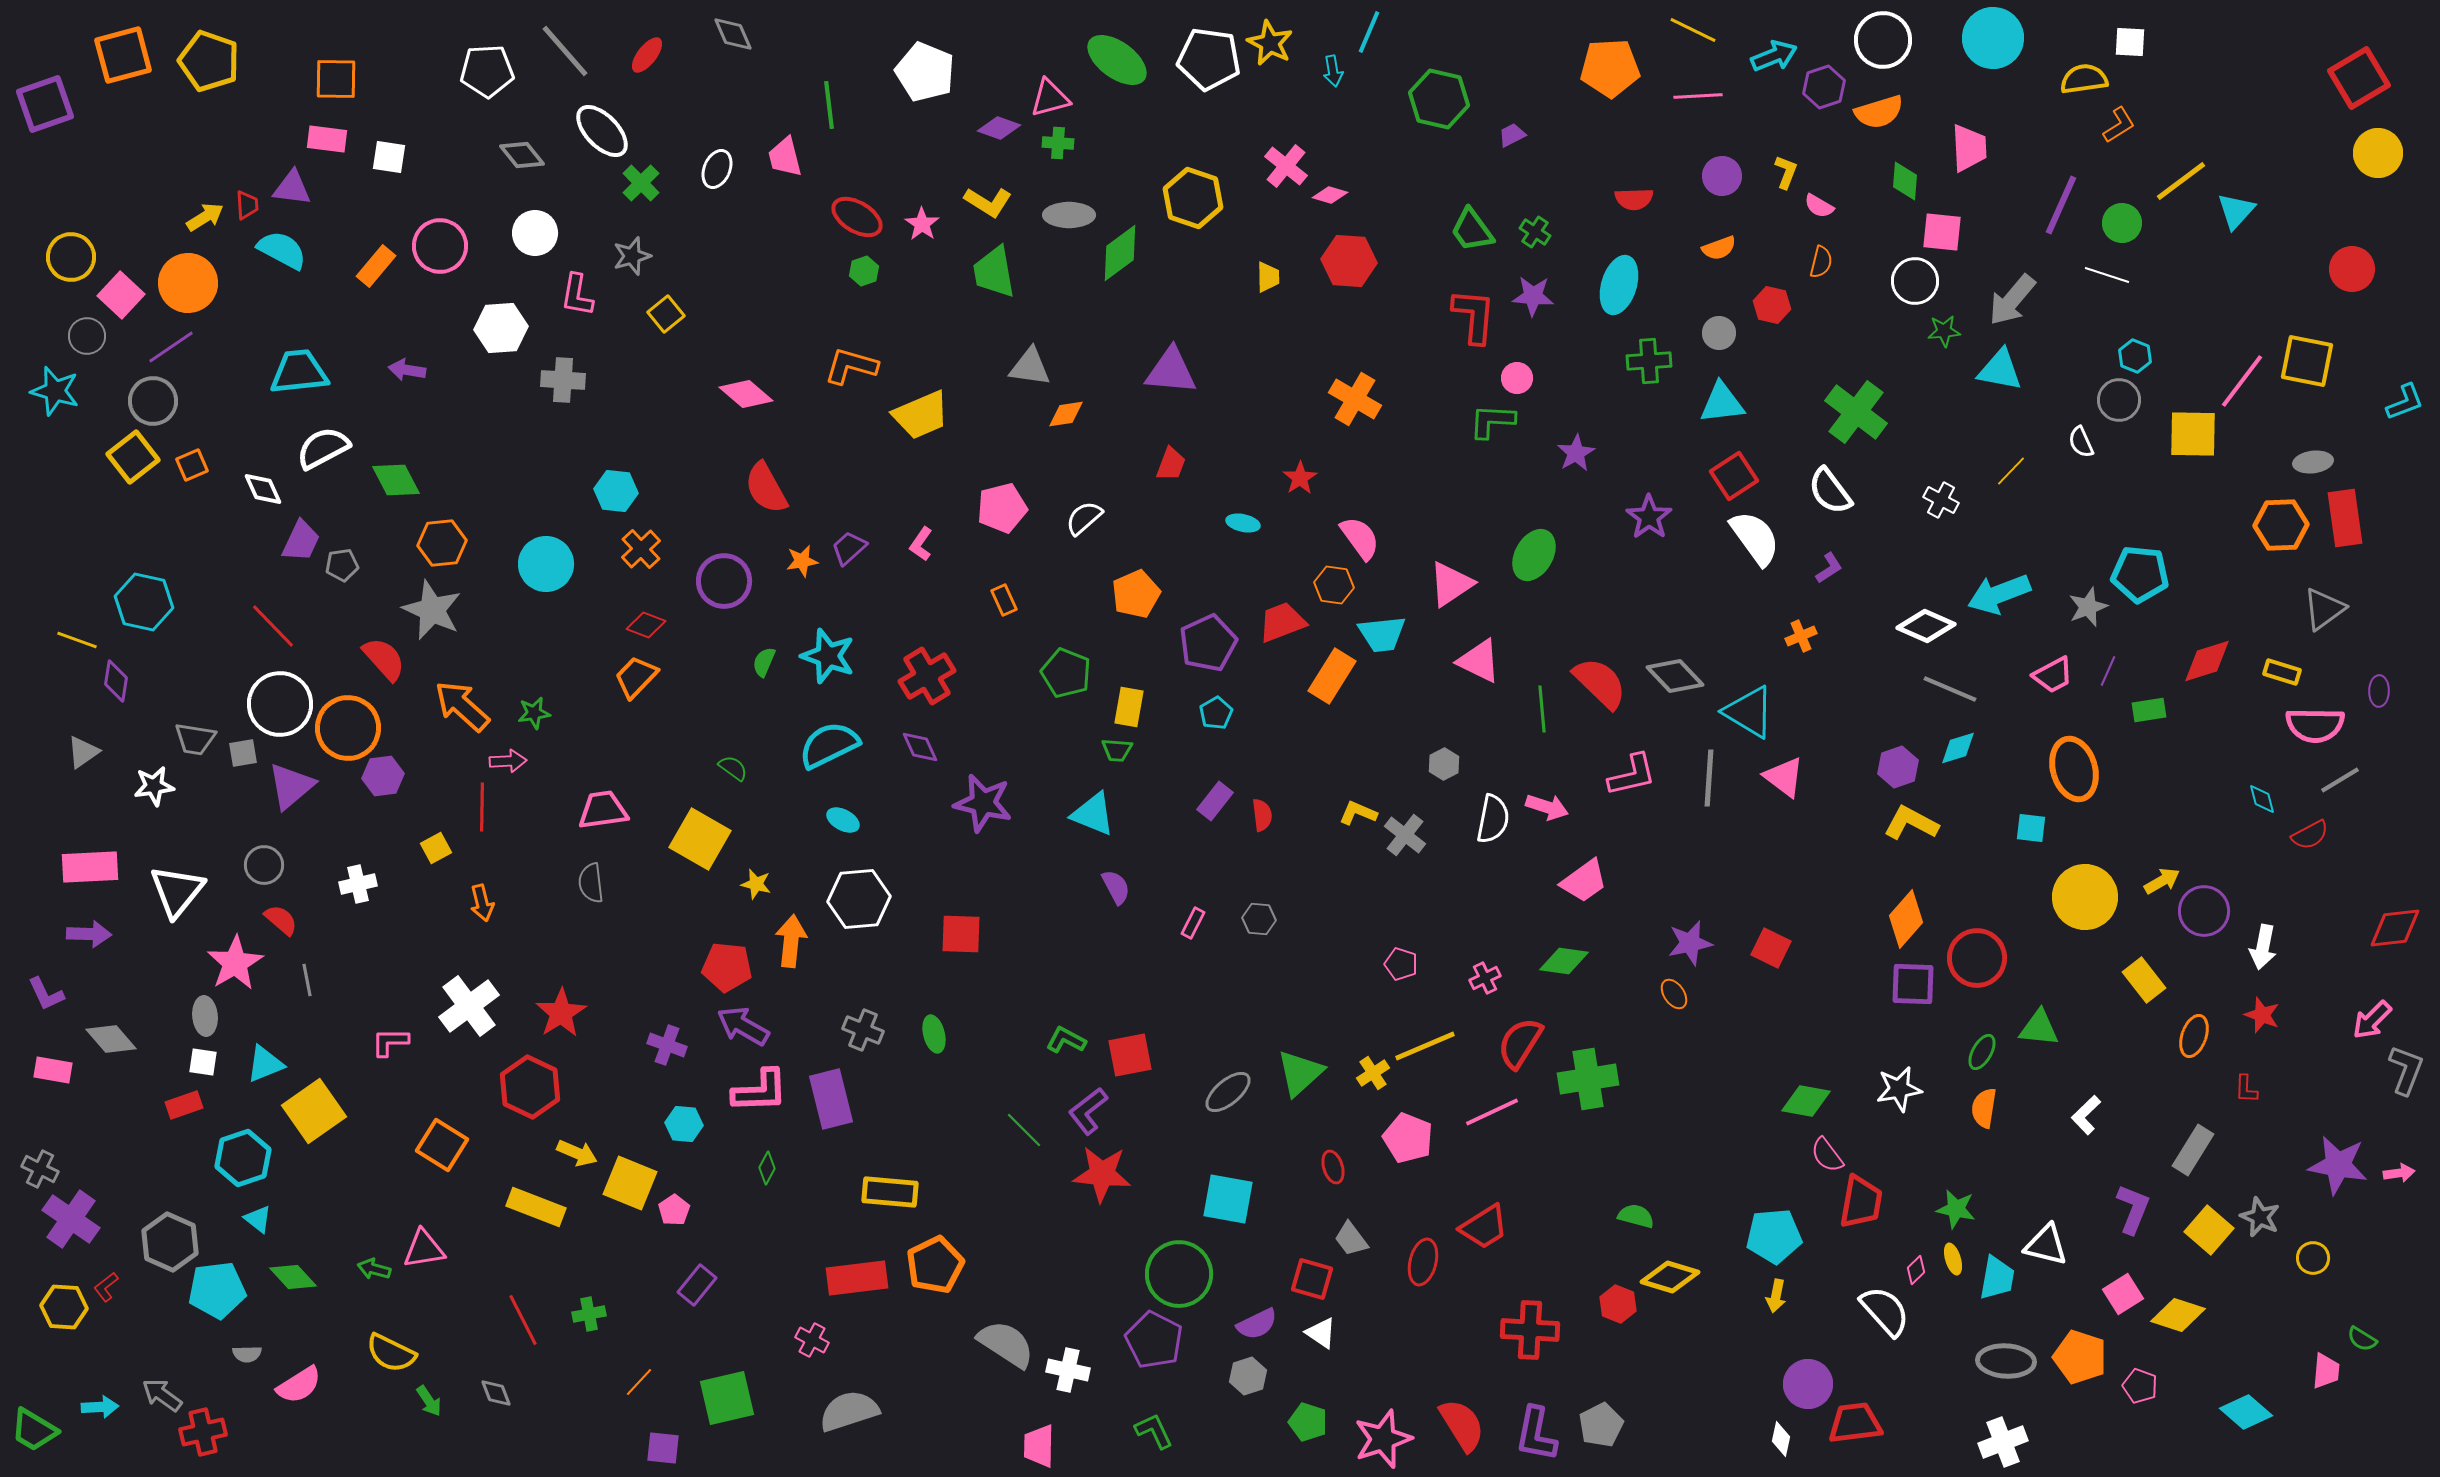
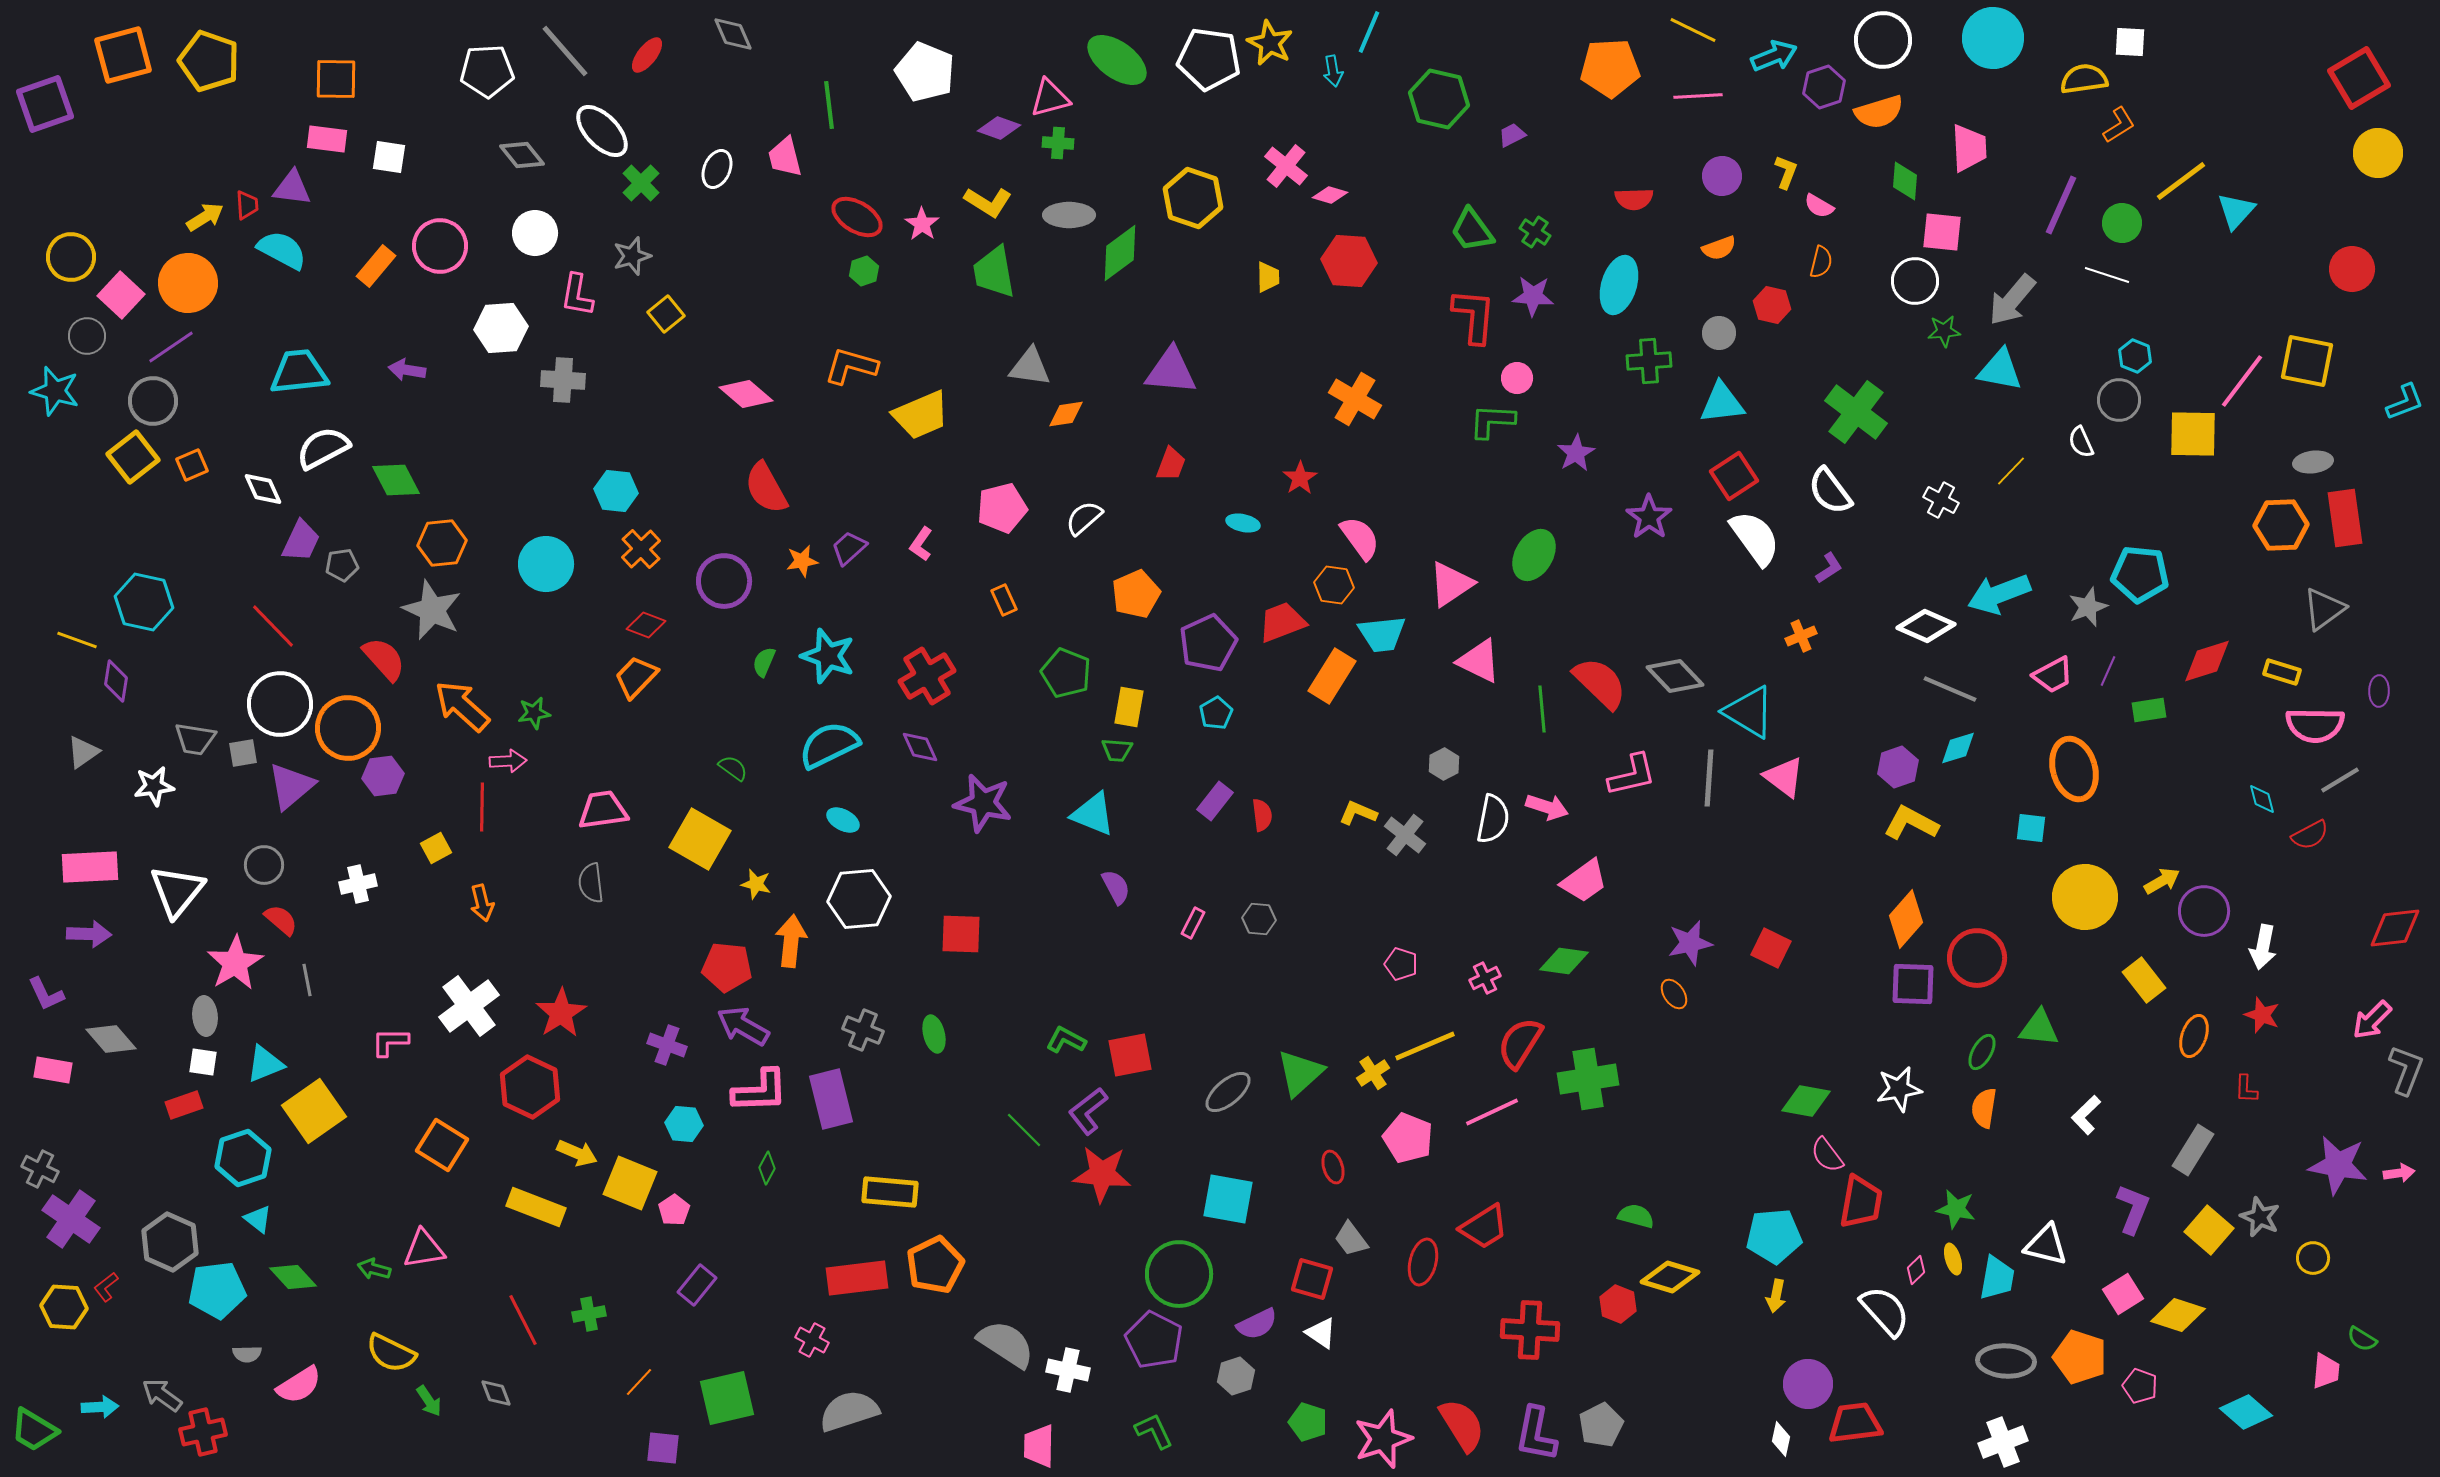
gray hexagon at (1248, 1376): moved 12 px left
